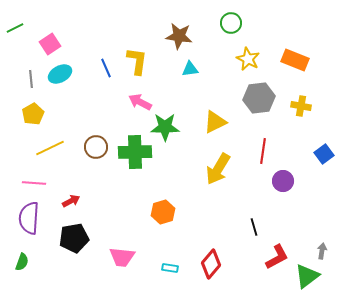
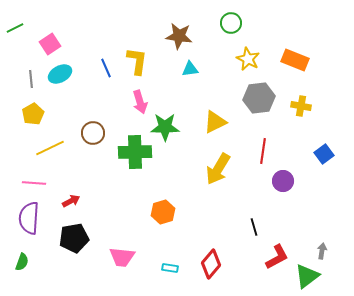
pink arrow: rotated 135 degrees counterclockwise
brown circle: moved 3 px left, 14 px up
